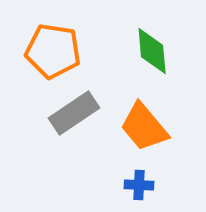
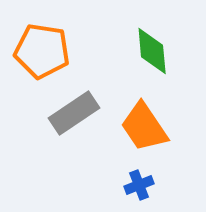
orange pentagon: moved 11 px left
orange trapezoid: rotated 6 degrees clockwise
blue cross: rotated 24 degrees counterclockwise
